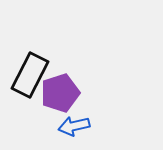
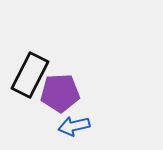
purple pentagon: rotated 15 degrees clockwise
